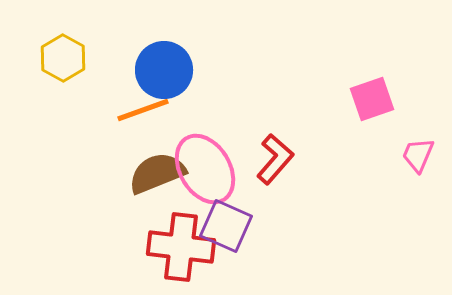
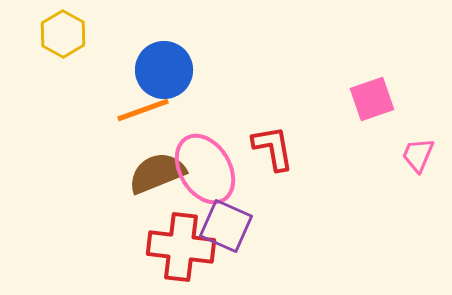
yellow hexagon: moved 24 px up
red L-shape: moved 2 px left, 11 px up; rotated 51 degrees counterclockwise
